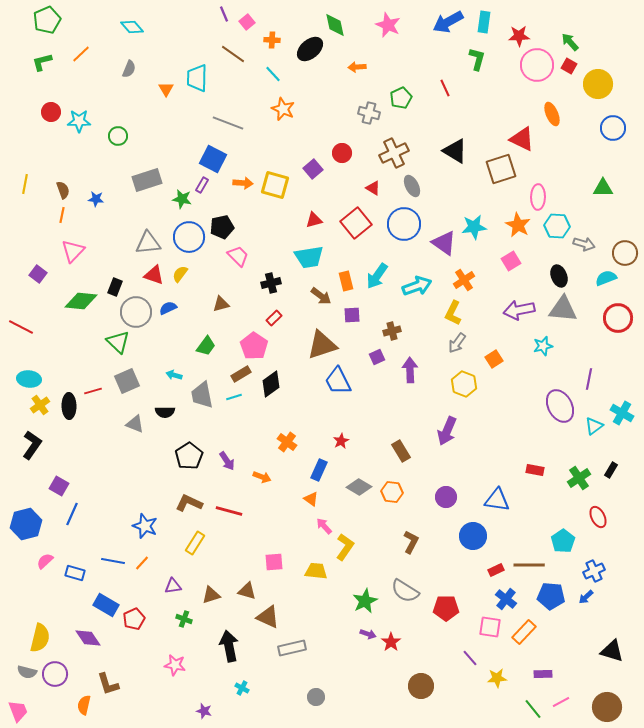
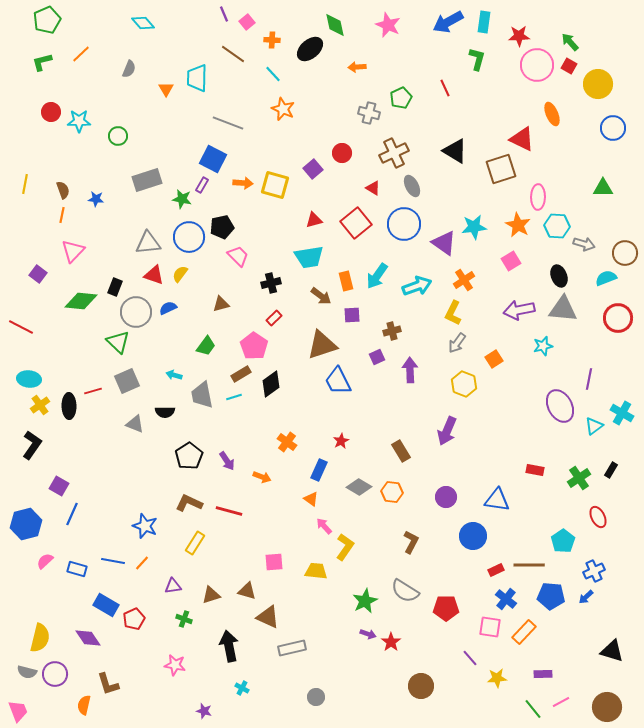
cyan diamond at (132, 27): moved 11 px right, 4 px up
blue rectangle at (75, 573): moved 2 px right, 4 px up
